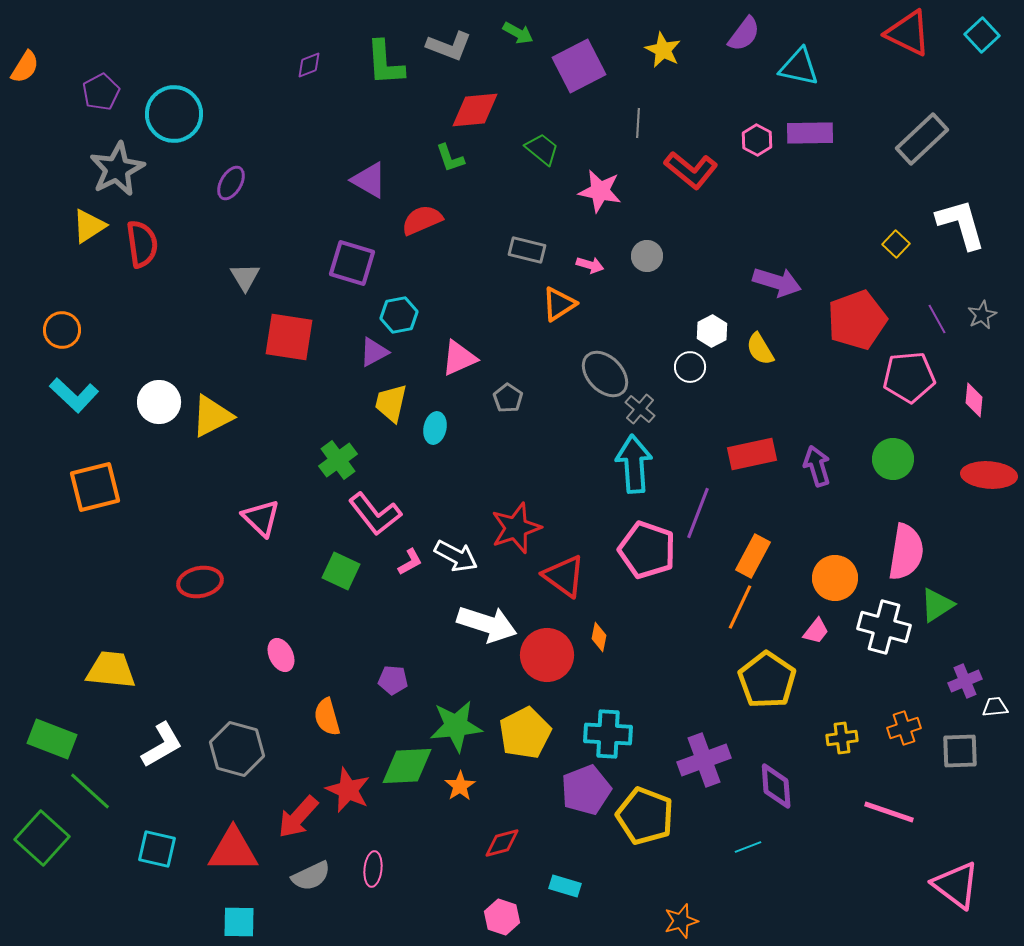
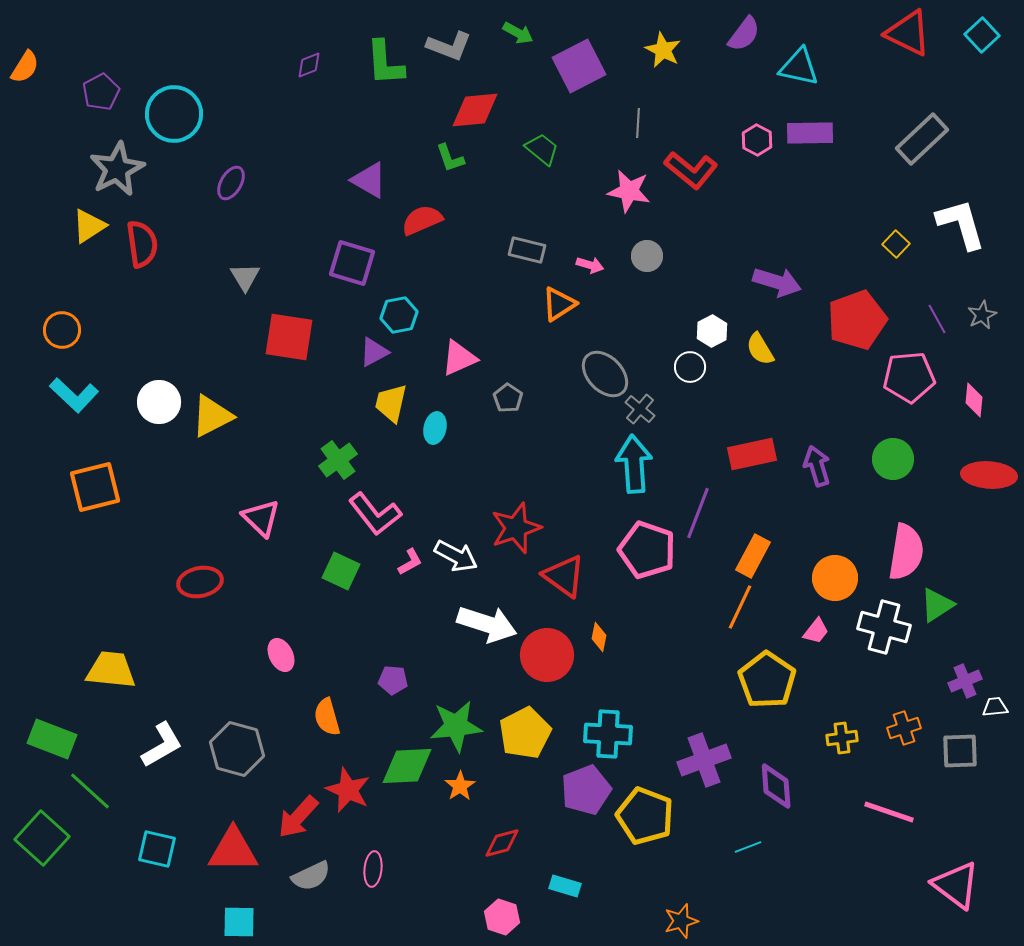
pink star at (600, 191): moved 29 px right
